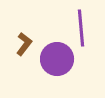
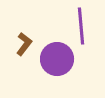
purple line: moved 2 px up
